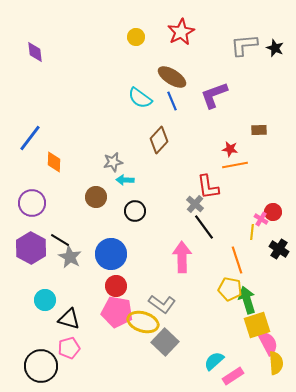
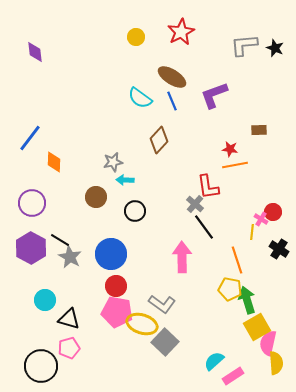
yellow ellipse at (143, 322): moved 1 px left, 2 px down
yellow square at (257, 325): moved 2 px down; rotated 12 degrees counterclockwise
pink semicircle at (268, 343): rotated 140 degrees counterclockwise
